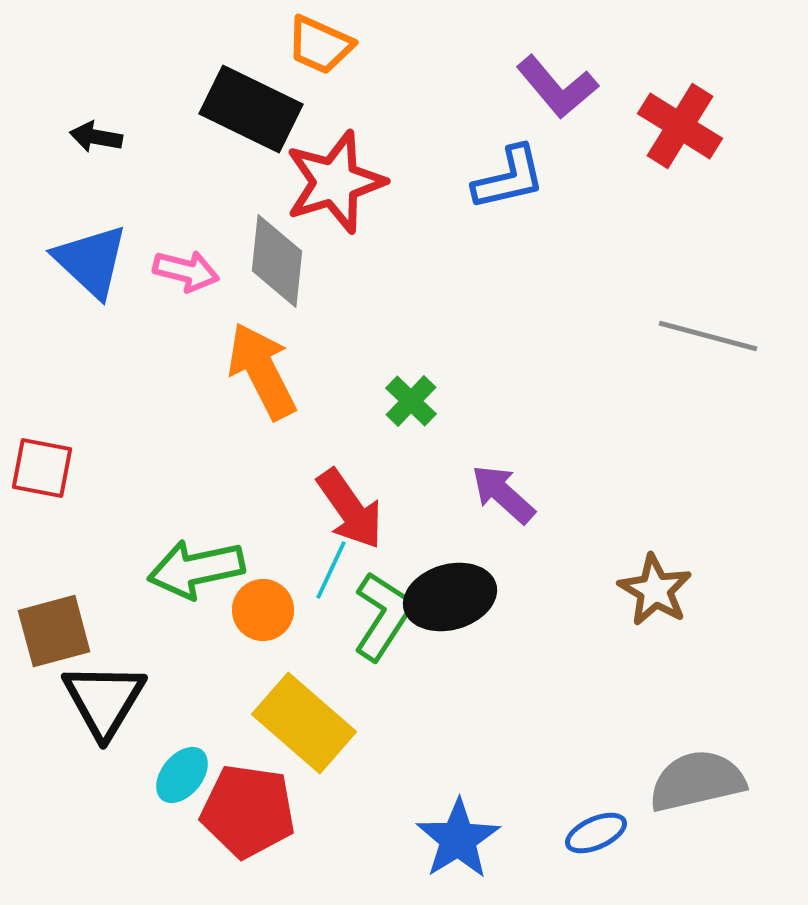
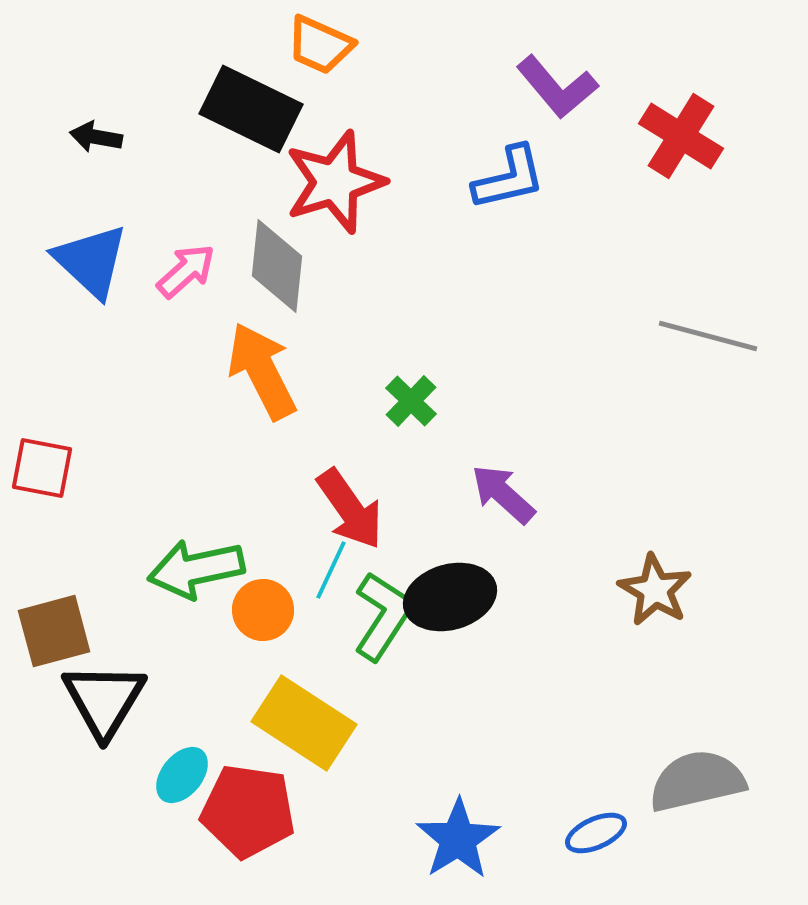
red cross: moved 1 px right, 10 px down
gray diamond: moved 5 px down
pink arrow: rotated 56 degrees counterclockwise
yellow rectangle: rotated 8 degrees counterclockwise
